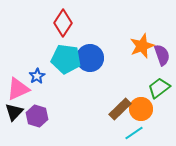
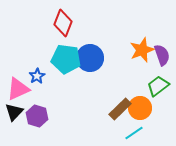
red diamond: rotated 12 degrees counterclockwise
orange star: moved 4 px down
green trapezoid: moved 1 px left, 2 px up
orange circle: moved 1 px left, 1 px up
